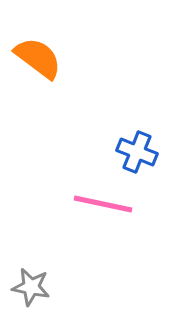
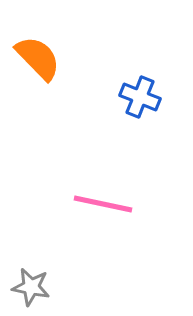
orange semicircle: rotated 9 degrees clockwise
blue cross: moved 3 px right, 55 px up
